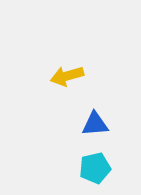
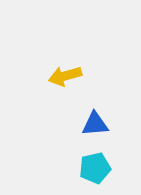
yellow arrow: moved 2 px left
